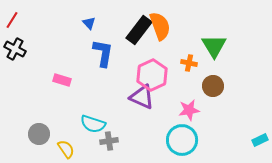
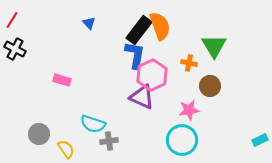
blue L-shape: moved 32 px right, 2 px down
brown circle: moved 3 px left
